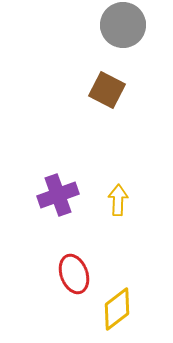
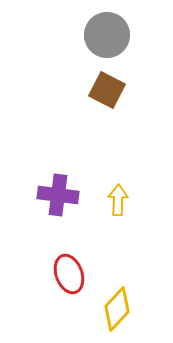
gray circle: moved 16 px left, 10 px down
purple cross: rotated 27 degrees clockwise
red ellipse: moved 5 px left
yellow diamond: rotated 9 degrees counterclockwise
